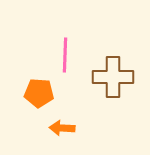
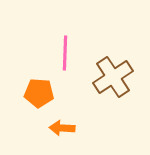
pink line: moved 2 px up
brown cross: rotated 33 degrees counterclockwise
